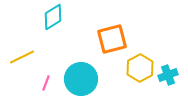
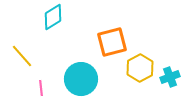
orange square: moved 3 px down
yellow line: moved 1 px up; rotated 75 degrees clockwise
cyan cross: moved 2 px right, 2 px down
pink line: moved 5 px left, 5 px down; rotated 28 degrees counterclockwise
